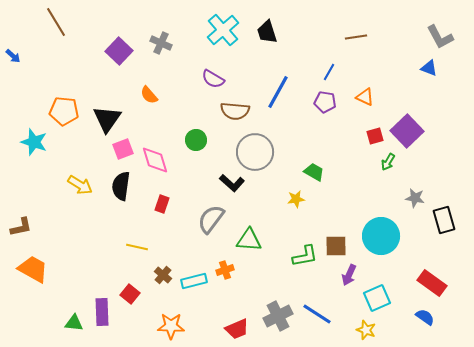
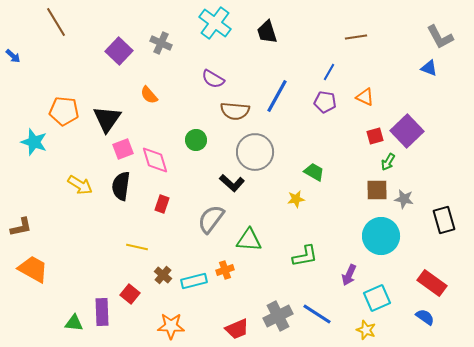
cyan cross at (223, 30): moved 8 px left, 7 px up; rotated 12 degrees counterclockwise
blue line at (278, 92): moved 1 px left, 4 px down
gray star at (415, 198): moved 11 px left, 1 px down
brown square at (336, 246): moved 41 px right, 56 px up
